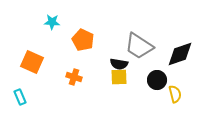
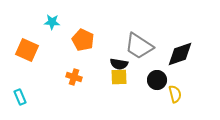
orange square: moved 5 px left, 12 px up
